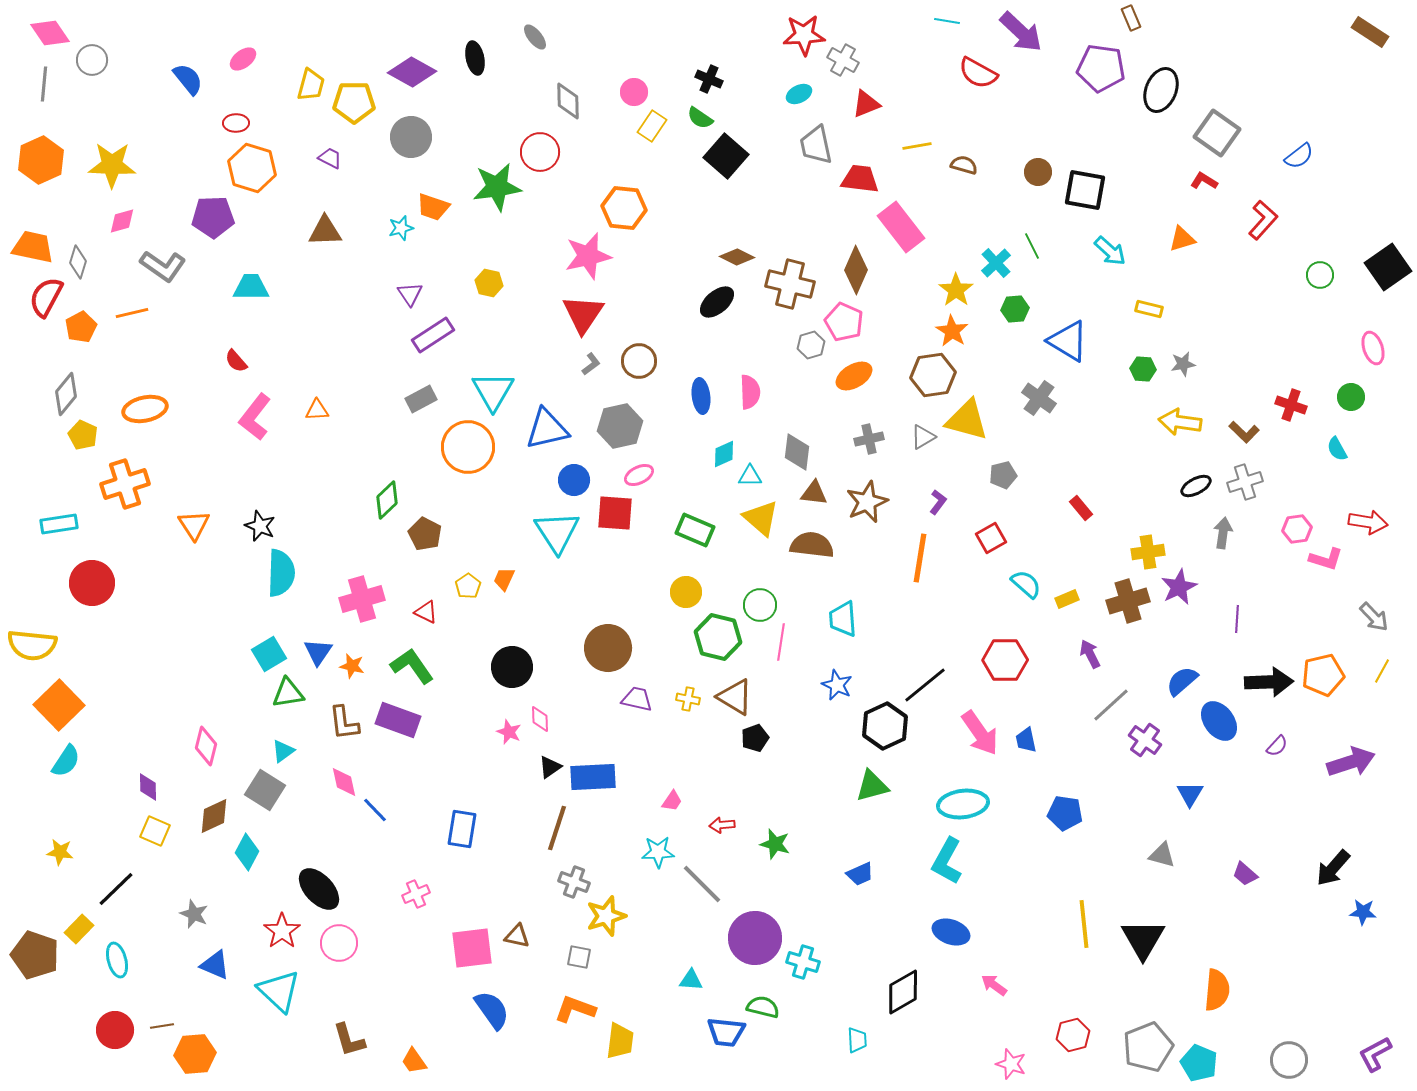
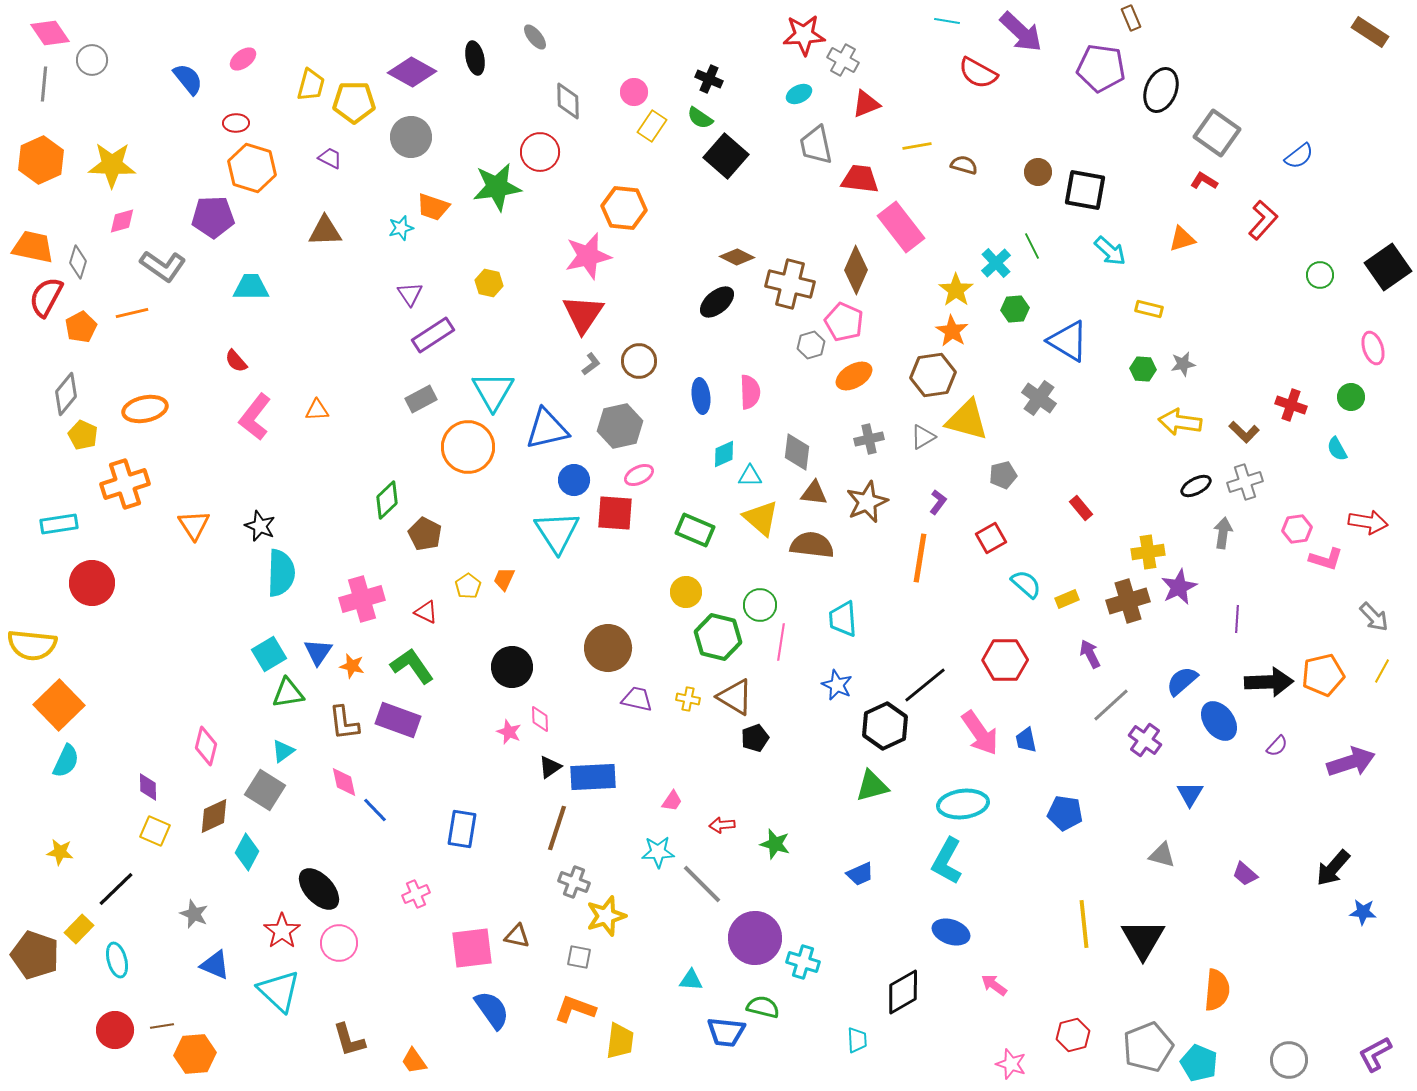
cyan semicircle at (66, 761): rotated 8 degrees counterclockwise
